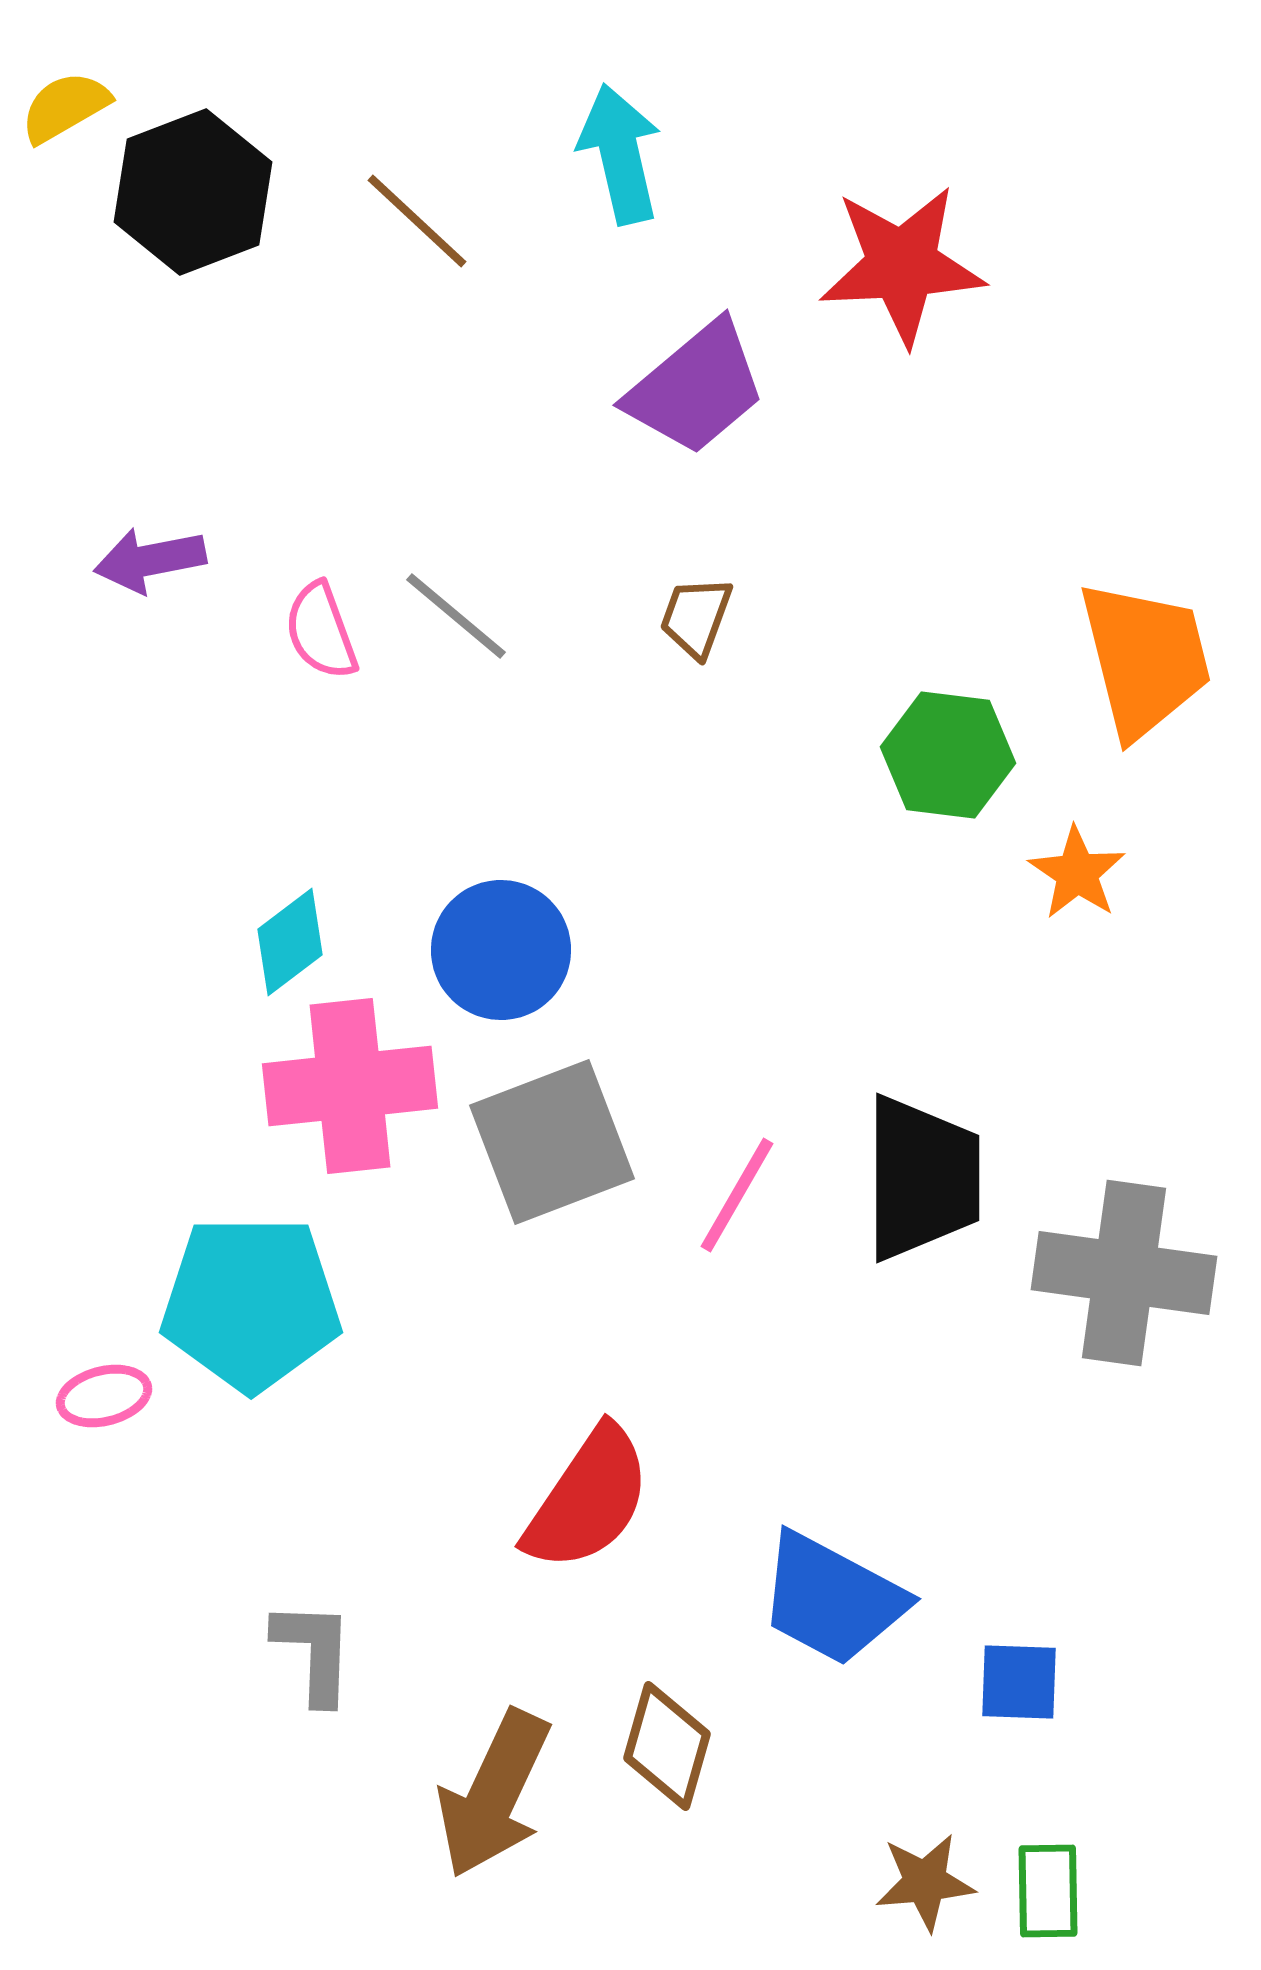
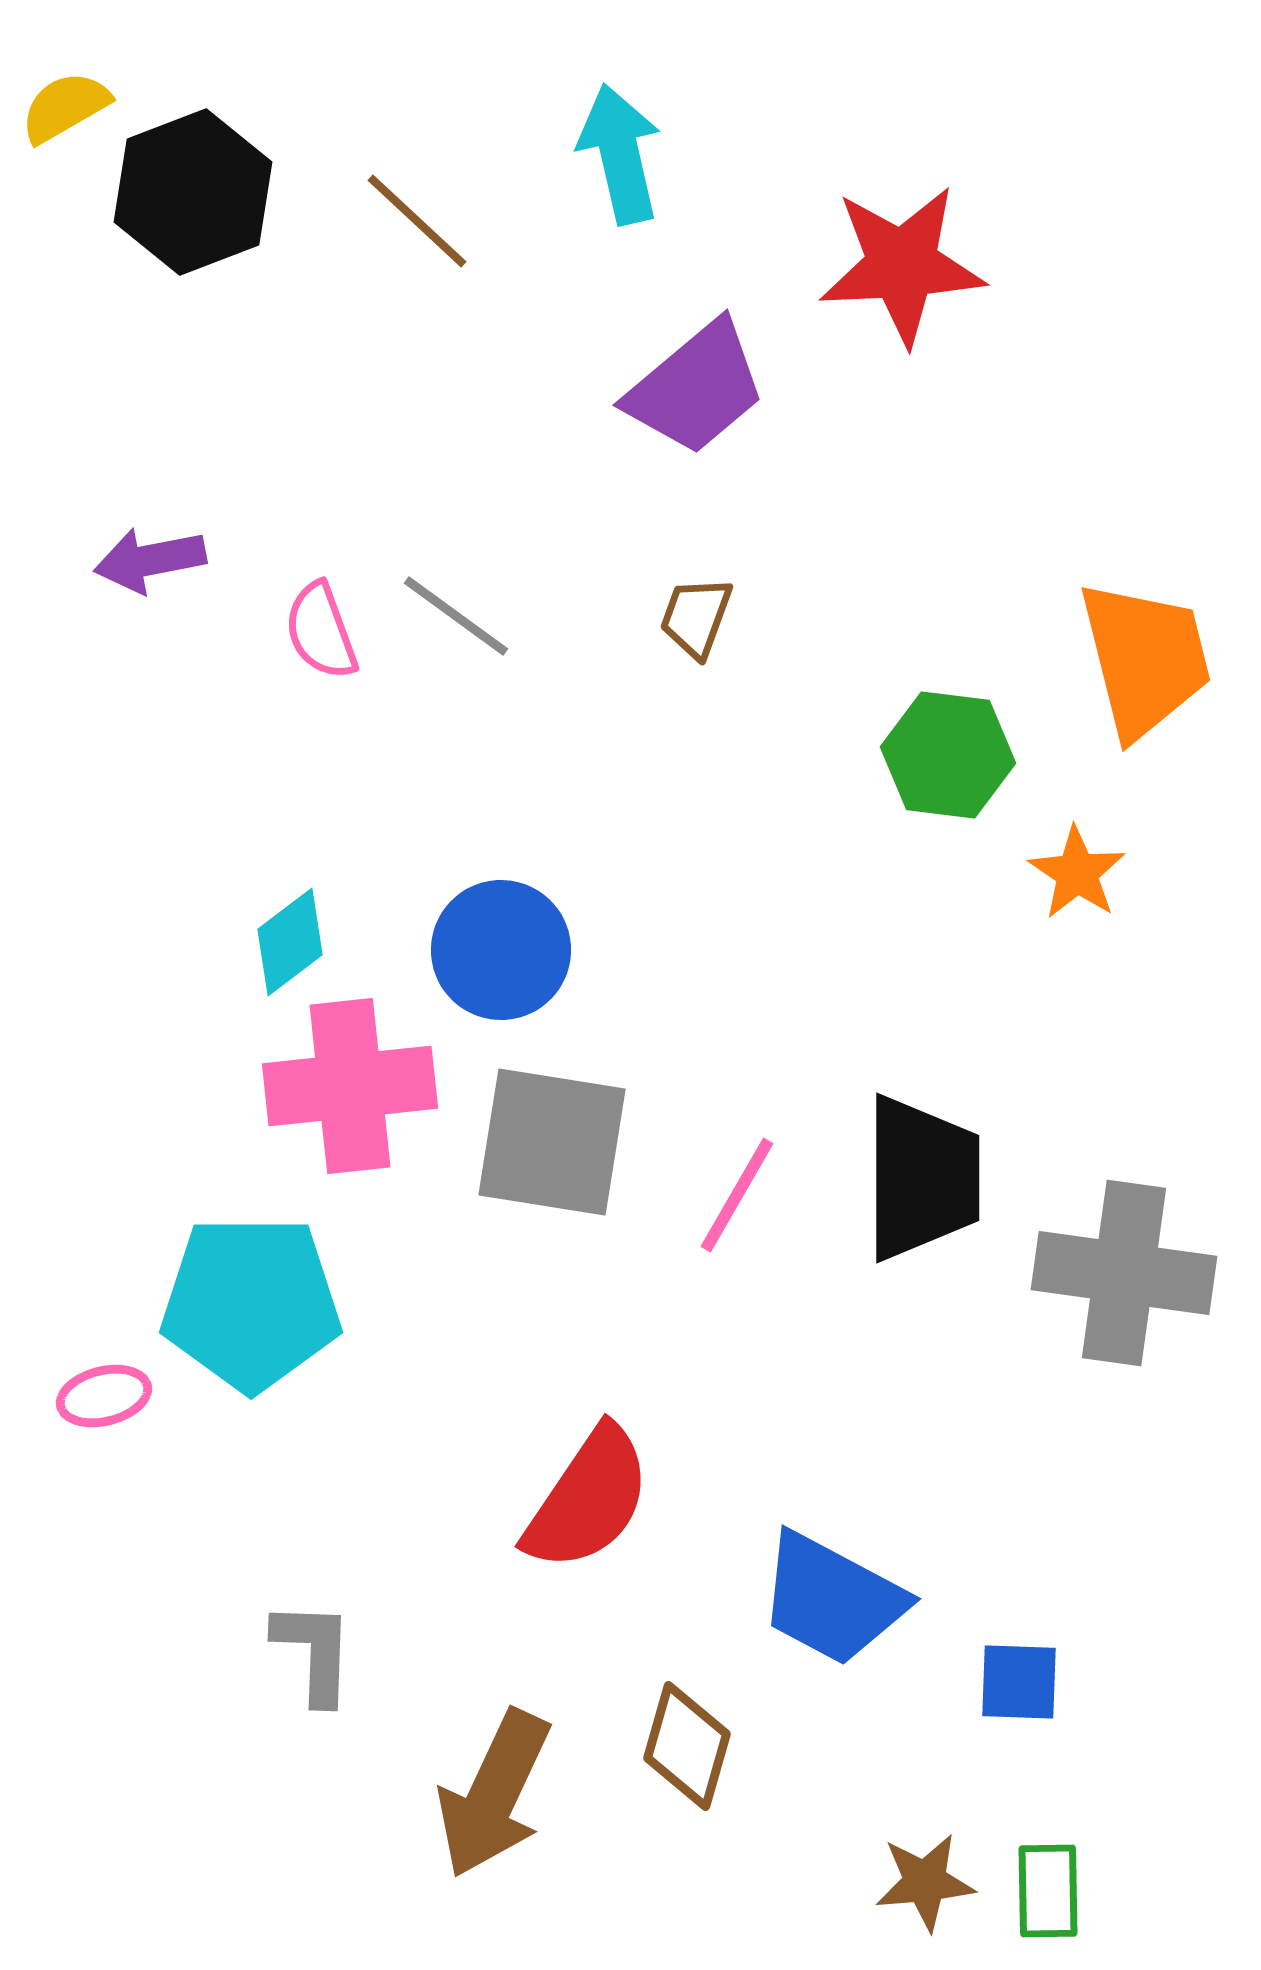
gray line: rotated 4 degrees counterclockwise
gray square: rotated 30 degrees clockwise
brown diamond: moved 20 px right
